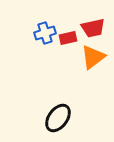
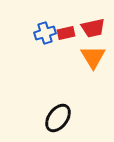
red rectangle: moved 2 px left, 5 px up
orange triangle: rotated 24 degrees counterclockwise
